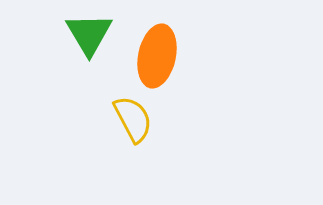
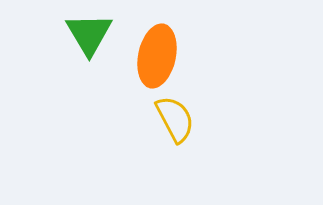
yellow semicircle: moved 42 px right
